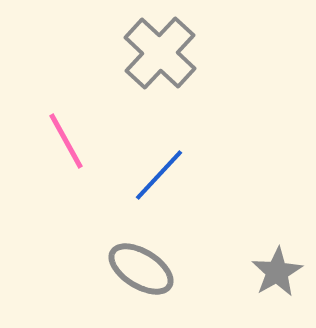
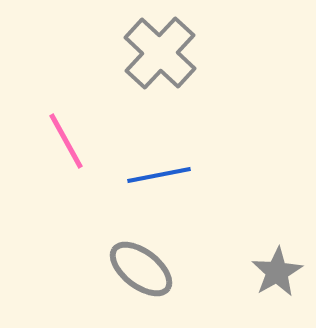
blue line: rotated 36 degrees clockwise
gray ellipse: rotated 6 degrees clockwise
